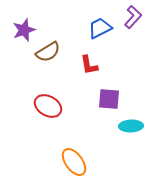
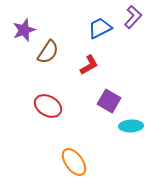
brown semicircle: rotated 25 degrees counterclockwise
red L-shape: rotated 110 degrees counterclockwise
purple square: moved 2 px down; rotated 25 degrees clockwise
